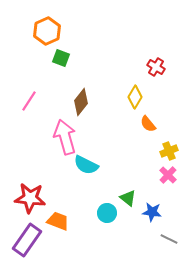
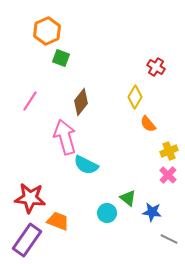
pink line: moved 1 px right
